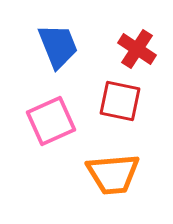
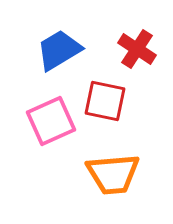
blue trapezoid: moved 1 px right, 4 px down; rotated 99 degrees counterclockwise
red square: moved 15 px left
